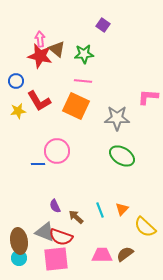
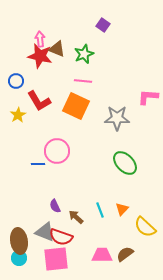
brown triangle: rotated 18 degrees counterclockwise
green star: rotated 18 degrees counterclockwise
yellow star: moved 4 px down; rotated 21 degrees counterclockwise
green ellipse: moved 3 px right, 7 px down; rotated 15 degrees clockwise
